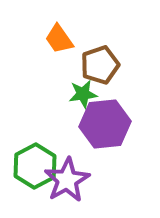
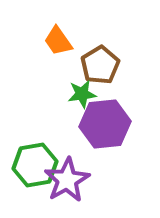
orange trapezoid: moved 1 px left, 2 px down
brown pentagon: rotated 12 degrees counterclockwise
green star: moved 1 px left
green hexagon: moved 1 px up; rotated 18 degrees clockwise
